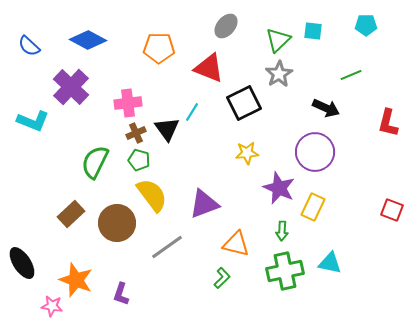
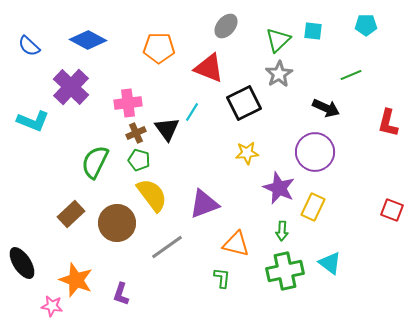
cyan triangle: rotated 25 degrees clockwise
green L-shape: rotated 40 degrees counterclockwise
